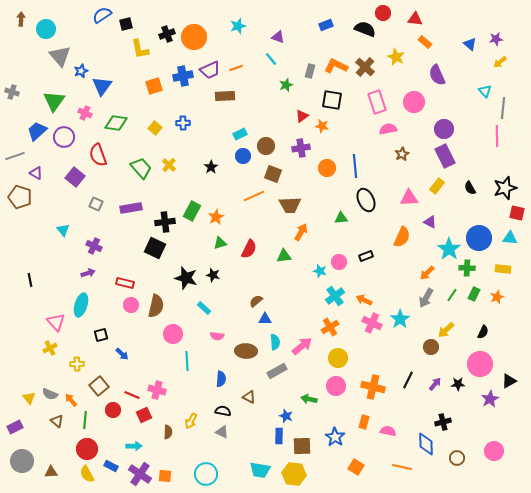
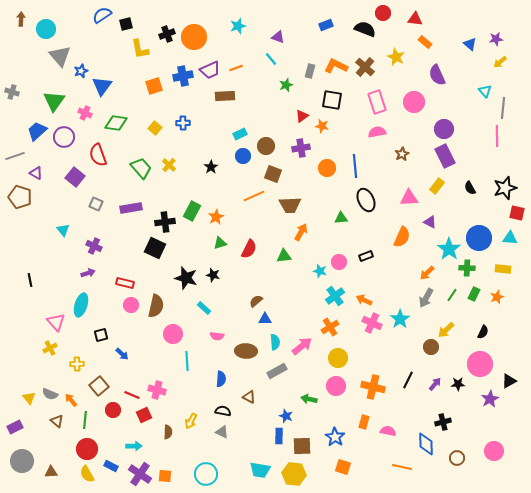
pink semicircle at (388, 129): moved 11 px left, 3 px down
orange square at (356, 467): moved 13 px left; rotated 14 degrees counterclockwise
